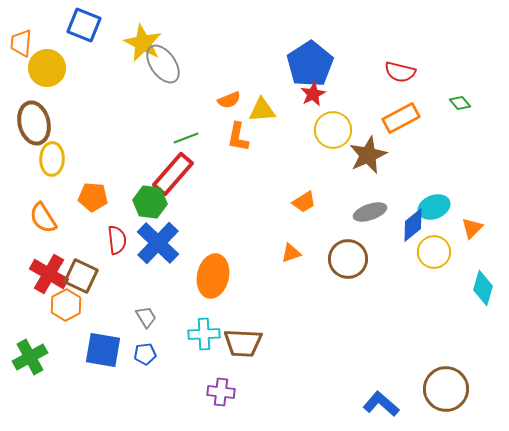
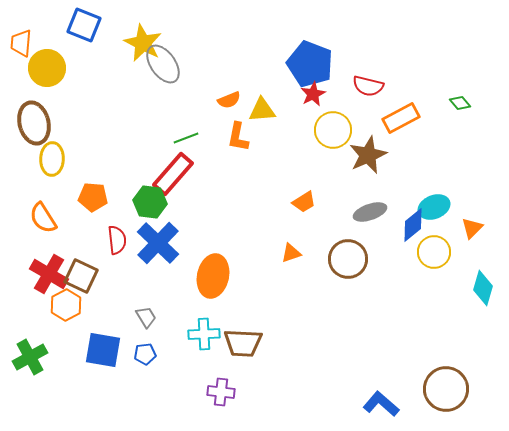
blue pentagon at (310, 64): rotated 18 degrees counterclockwise
red semicircle at (400, 72): moved 32 px left, 14 px down
